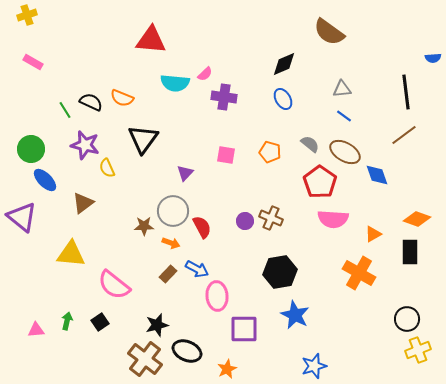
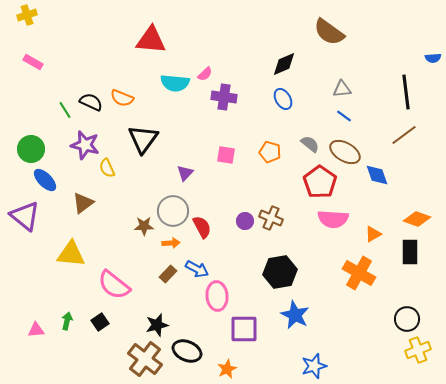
purple triangle at (22, 217): moved 3 px right, 1 px up
orange arrow at (171, 243): rotated 24 degrees counterclockwise
